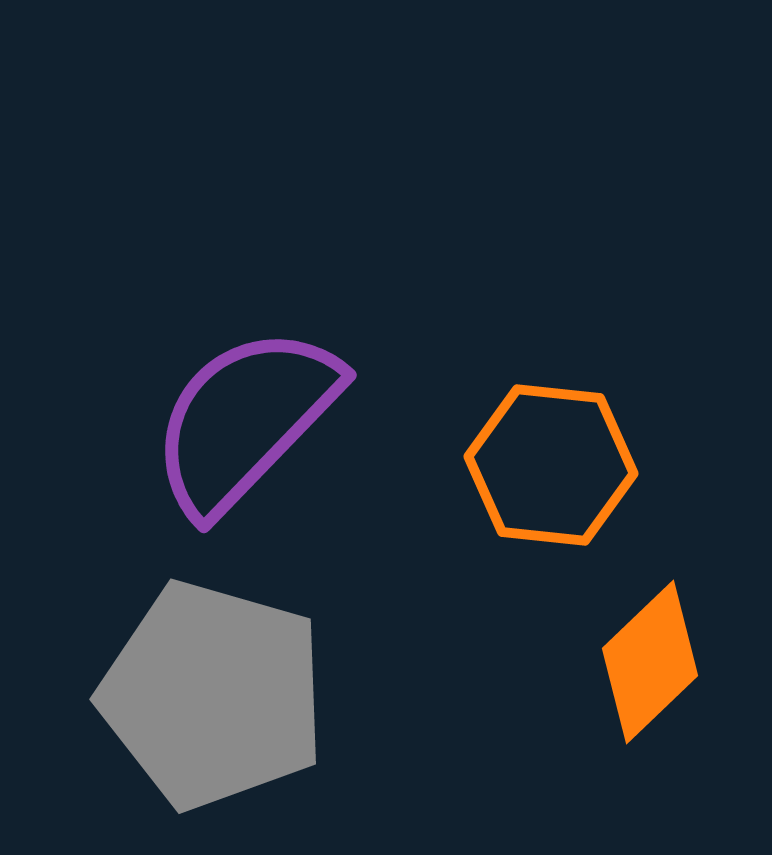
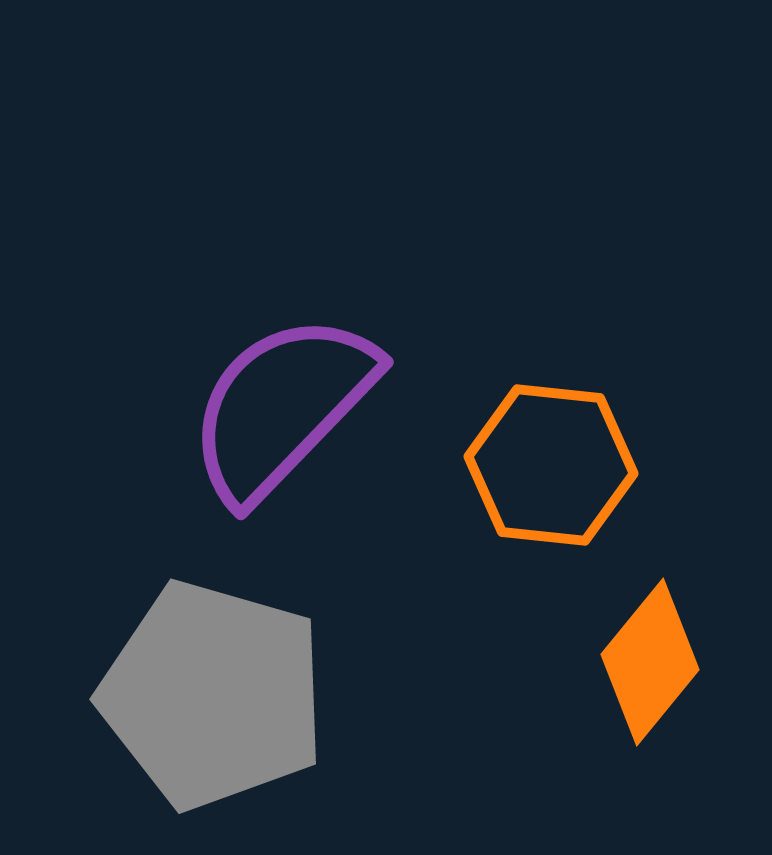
purple semicircle: moved 37 px right, 13 px up
orange diamond: rotated 7 degrees counterclockwise
